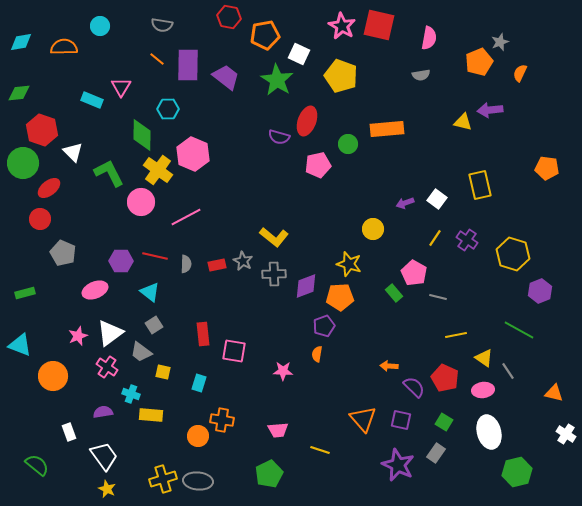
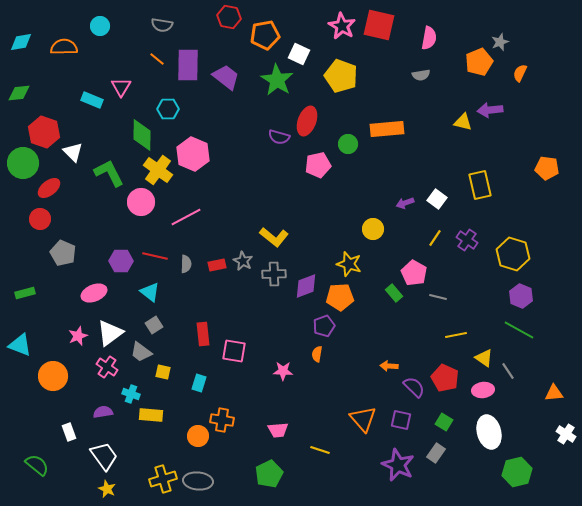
red hexagon at (42, 130): moved 2 px right, 2 px down
pink ellipse at (95, 290): moved 1 px left, 3 px down
purple hexagon at (540, 291): moved 19 px left, 5 px down; rotated 15 degrees counterclockwise
orange triangle at (554, 393): rotated 18 degrees counterclockwise
